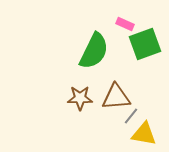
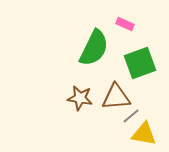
green square: moved 5 px left, 19 px down
green semicircle: moved 3 px up
brown star: rotated 10 degrees clockwise
gray line: rotated 12 degrees clockwise
